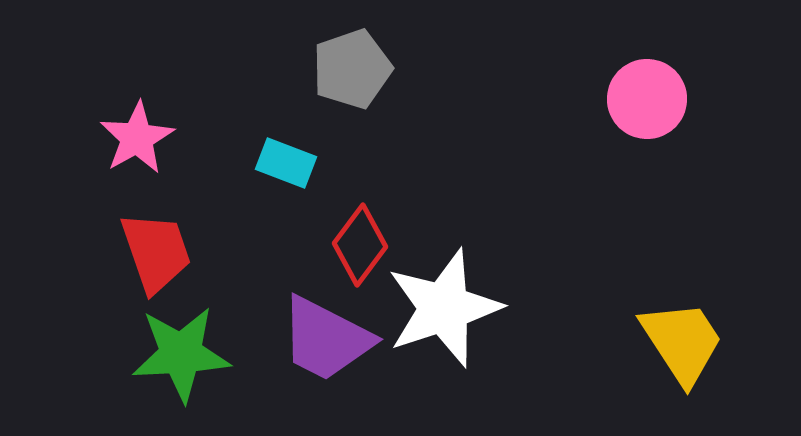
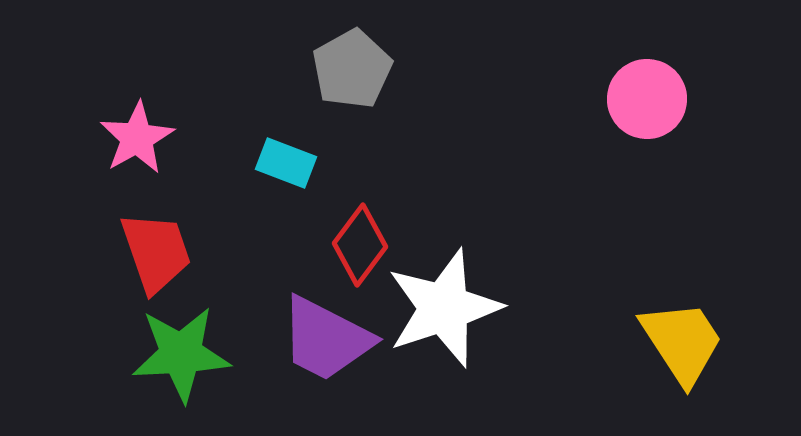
gray pentagon: rotated 10 degrees counterclockwise
